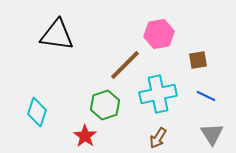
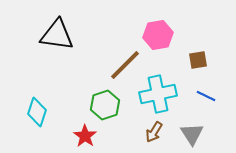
pink hexagon: moved 1 px left, 1 px down
gray triangle: moved 20 px left
brown arrow: moved 4 px left, 6 px up
